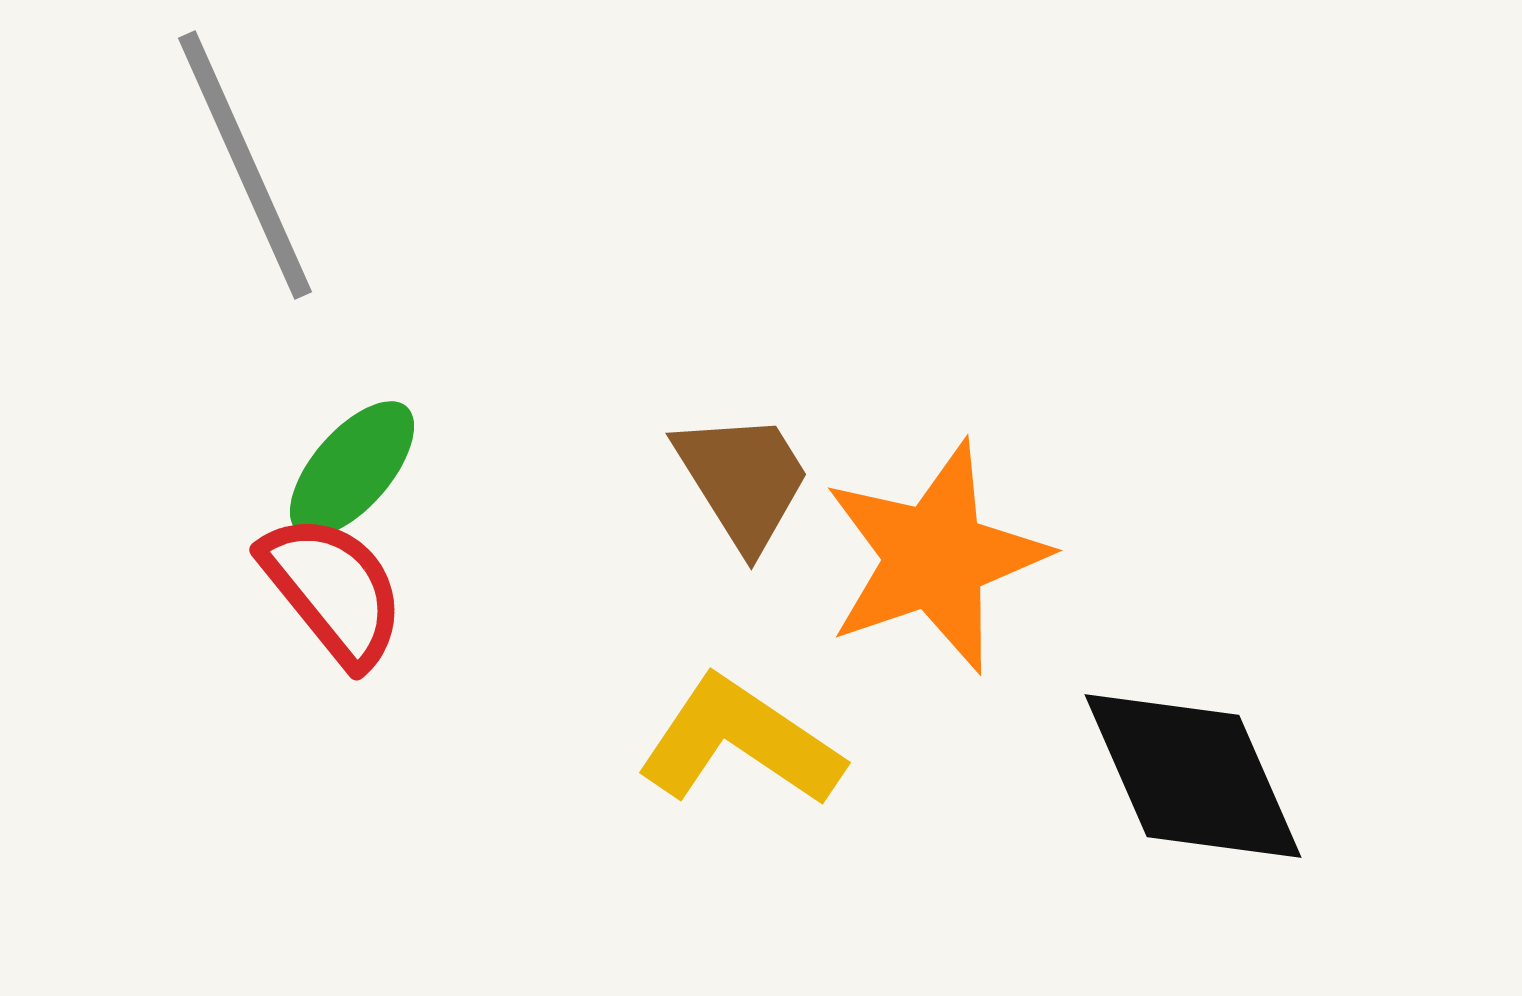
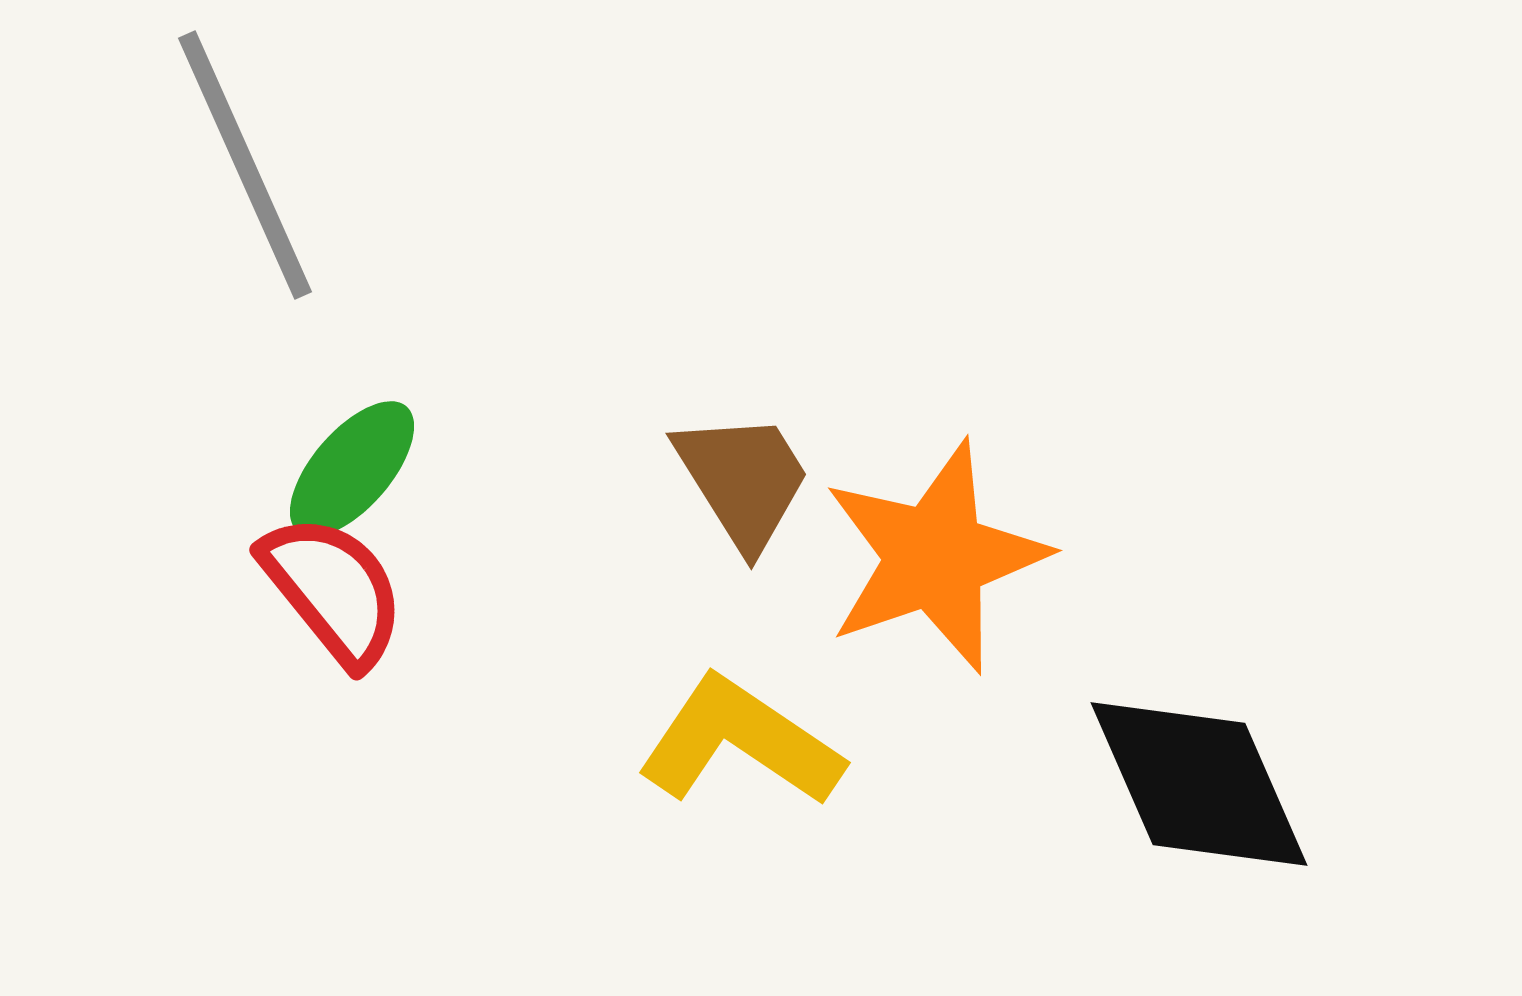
black diamond: moved 6 px right, 8 px down
